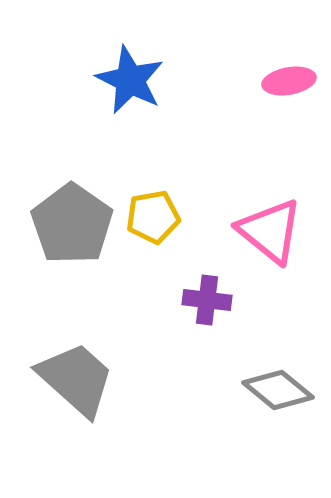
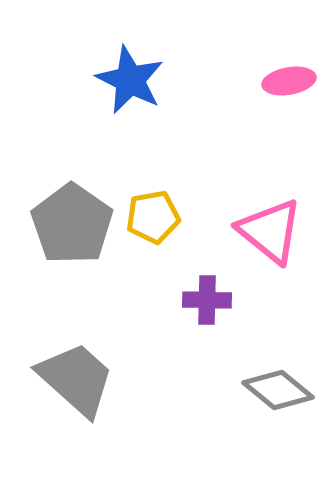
purple cross: rotated 6 degrees counterclockwise
